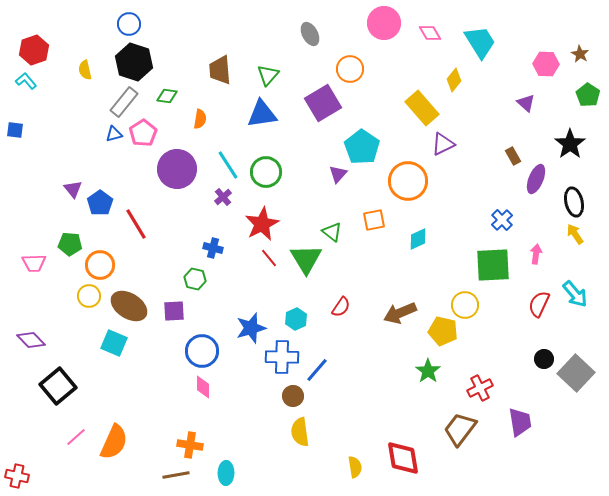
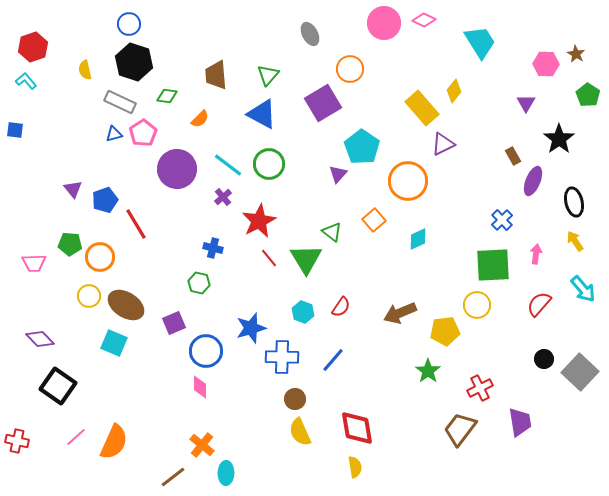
pink diamond at (430, 33): moved 6 px left, 13 px up; rotated 35 degrees counterclockwise
red hexagon at (34, 50): moved 1 px left, 3 px up
brown star at (580, 54): moved 4 px left
brown trapezoid at (220, 70): moved 4 px left, 5 px down
yellow diamond at (454, 80): moved 11 px down
gray rectangle at (124, 102): moved 4 px left; rotated 76 degrees clockwise
purple triangle at (526, 103): rotated 18 degrees clockwise
blue triangle at (262, 114): rotated 36 degrees clockwise
orange semicircle at (200, 119): rotated 36 degrees clockwise
black star at (570, 144): moved 11 px left, 5 px up
cyan line at (228, 165): rotated 20 degrees counterclockwise
green circle at (266, 172): moved 3 px right, 8 px up
purple ellipse at (536, 179): moved 3 px left, 2 px down
blue pentagon at (100, 203): moved 5 px right, 3 px up; rotated 15 degrees clockwise
orange square at (374, 220): rotated 30 degrees counterclockwise
red star at (262, 224): moved 3 px left, 3 px up
yellow arrow at (575, 234): moved 7 px down
orange circle at (100, 265): moved 8 px up
green hexagon at (195, 279): moved 4 px right, 4 px down
cyan arrow at (575, 294): moved 8 px right, 5 px up
red semicircle at (539, 304): rotated 16 degrees clockwise
yellow circle at (465, 305): moved 12 px right
brown ellipse at (129, 306): moved 3 px left, 1 px up
purple square at (174, 311): moved 12 px down; rotated 20 degrees counterclockwise
cyan hexagon at (296, 319): moved 7 px right, 7 px up; rotated 15 degrees counterclockwise
yellow pentagon at (443, 331): moved 2 px right; rotated 20 degrees counterclockwise
purple diamond at (31, 340): moved 9 px right, 1 px up
blue circle at (202, 351): moved 4 px right
blue line at (317, 370): moved 16 px right, 10 px up
gray square at (576, 373): moved 4 px right, 1 px up
black square at (58, 386): rotated 15 degrees counterclockwise
pink diamond at (203, 387): moved 3 px left
brown circle at (293, 396): moved 2 px right, 3 px down
yellow semicircle at (300, 432): rotated 16 degrees counterclockwise
orange cross at (190, 445): moved 12 px right; rotated 30 degrees clockwise
red diamond at (403, 458): moved 46 px left, 30 px up
brown line at (176, 475): moved 3 px left, 2 px down; rotated 28 degrees counterclockwise
red cross at (17, 476): moved 35 px up
